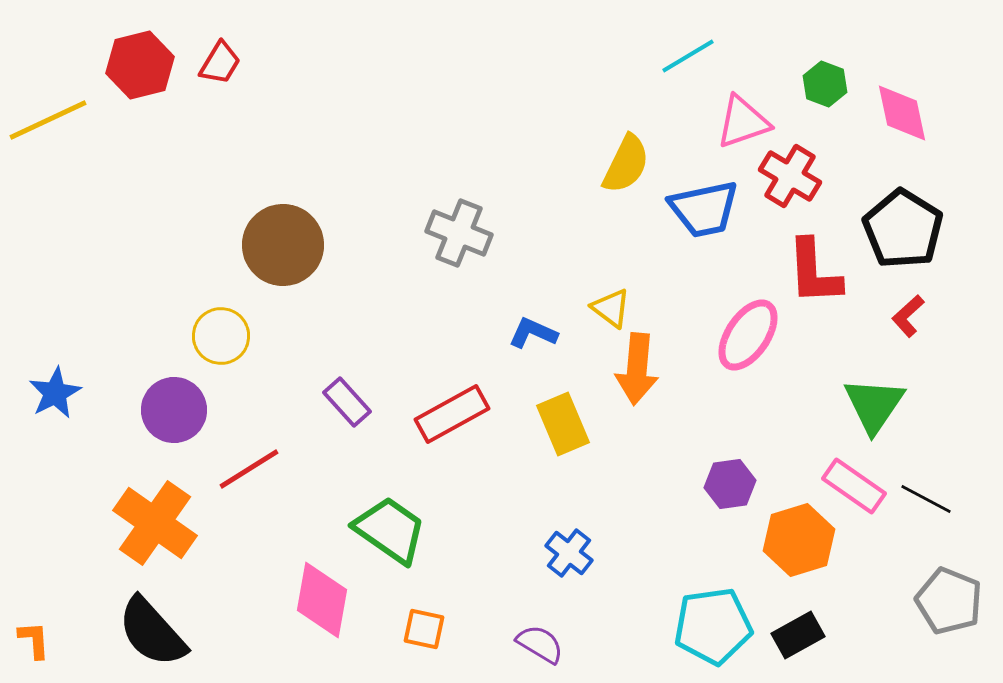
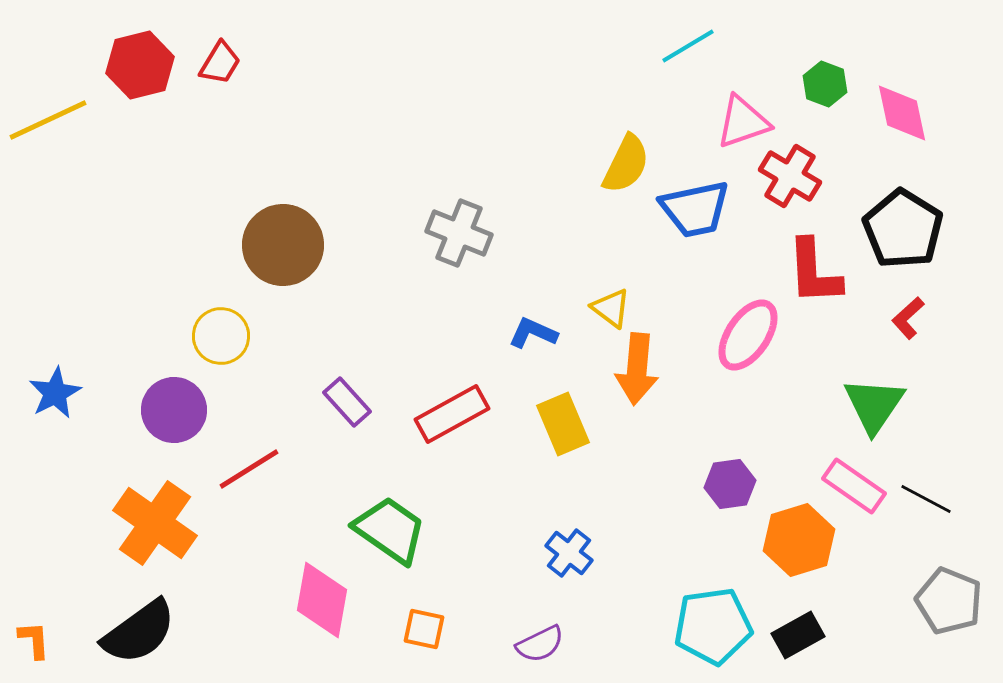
cyan line at (688, 56): moved 10 px up
blue trapezoid at (704, 209): moved 9 px left
red L-shape at (908, 316): moved 2 px down
black semicircle at (152, 632): moved 13 px left; rotated 84 degrees counterclockwise
purple semicircle at (540, 644): rotated 123 degrees clockwise
